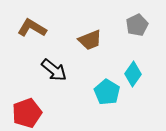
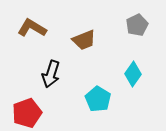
brown trapezoid: moved 6 px left
black arrow: moved 3 px left, 4 px down; rotated 68 degrees clockwise
cyan pentagon: moved 9 px left, 7 px down
